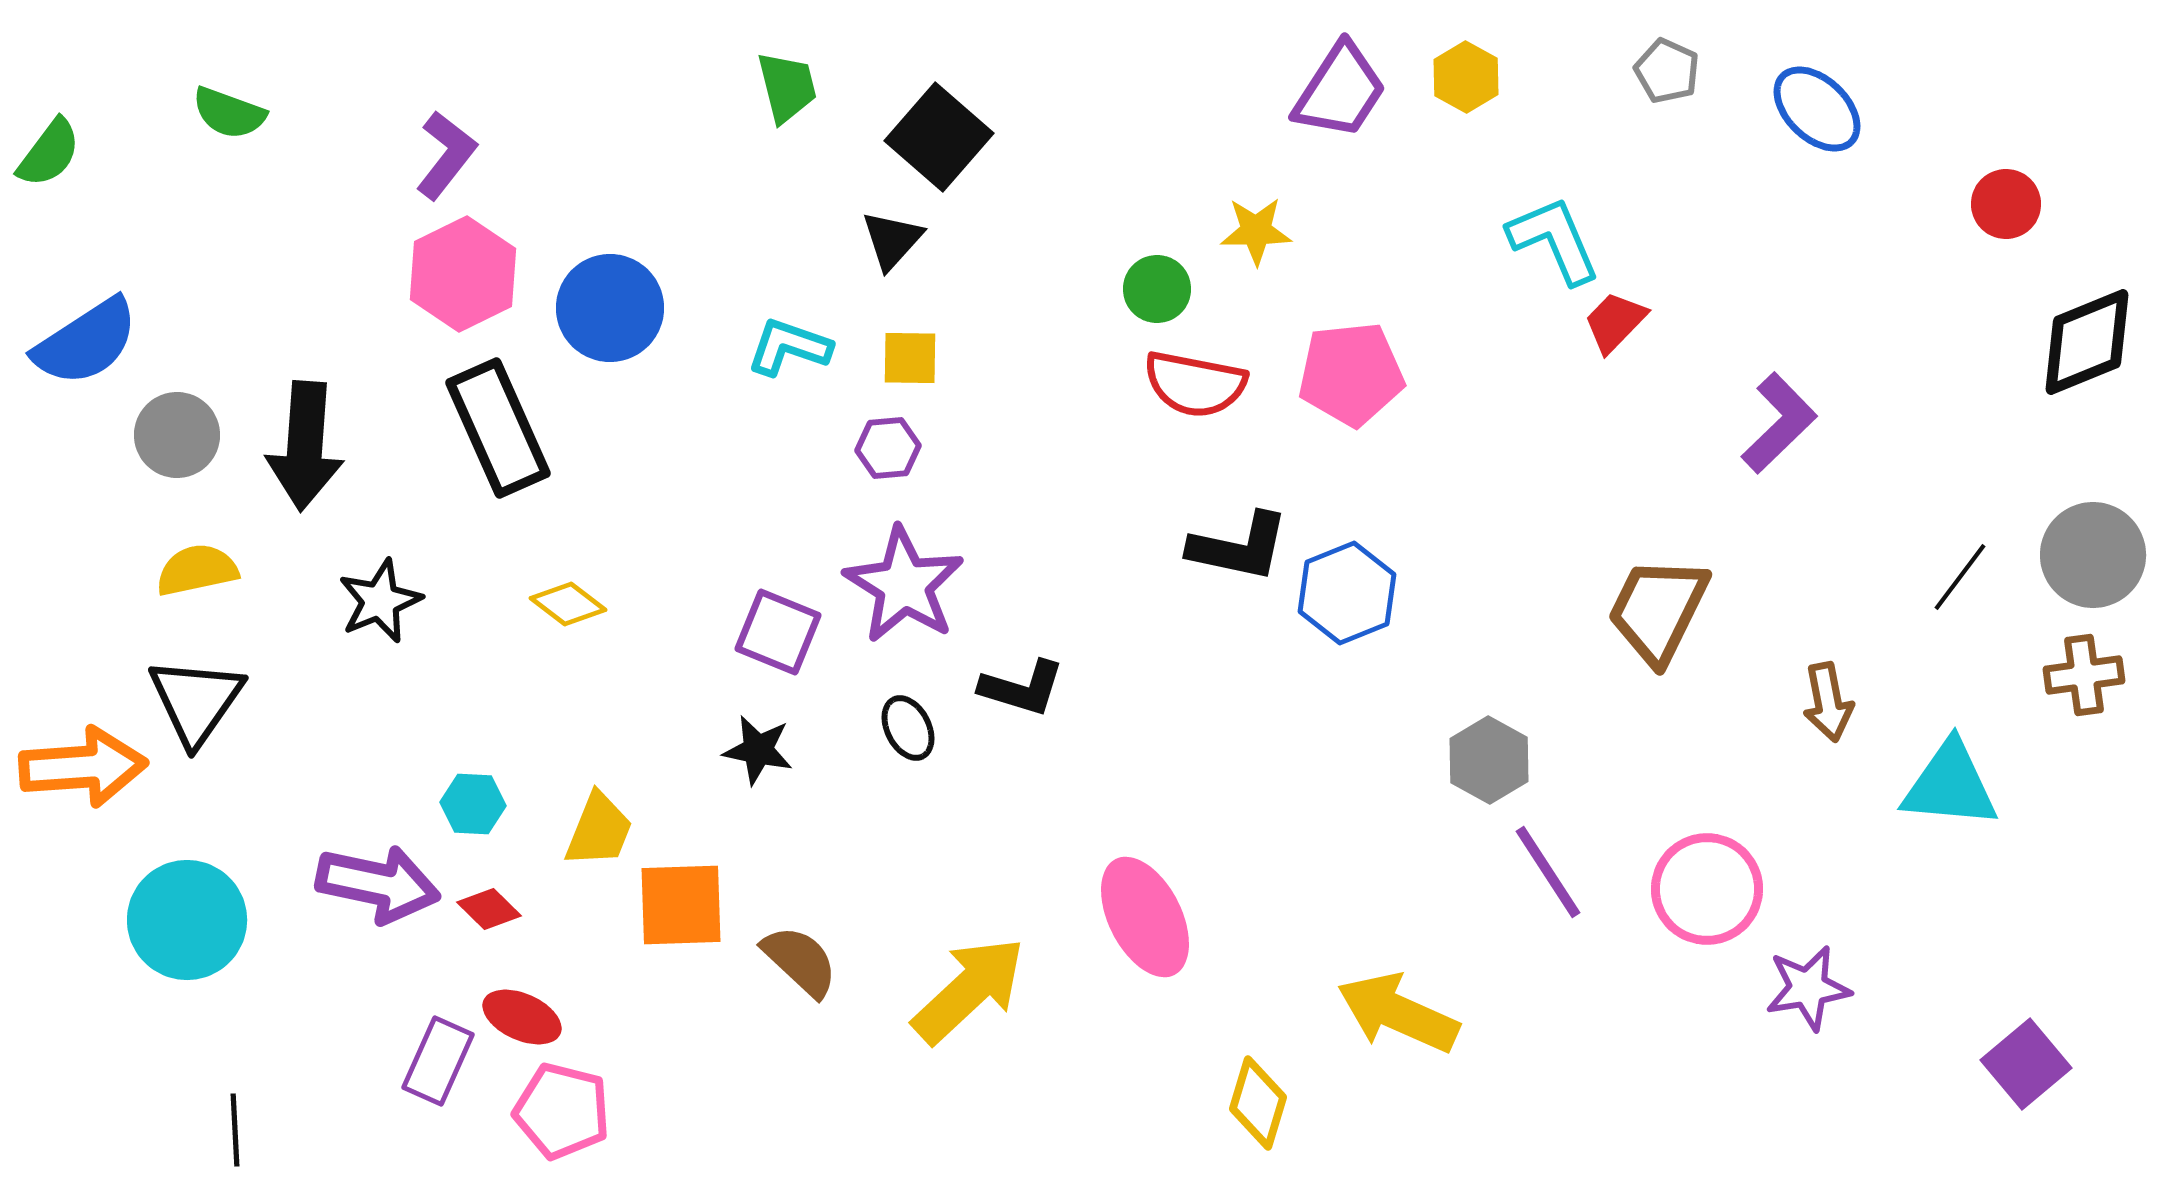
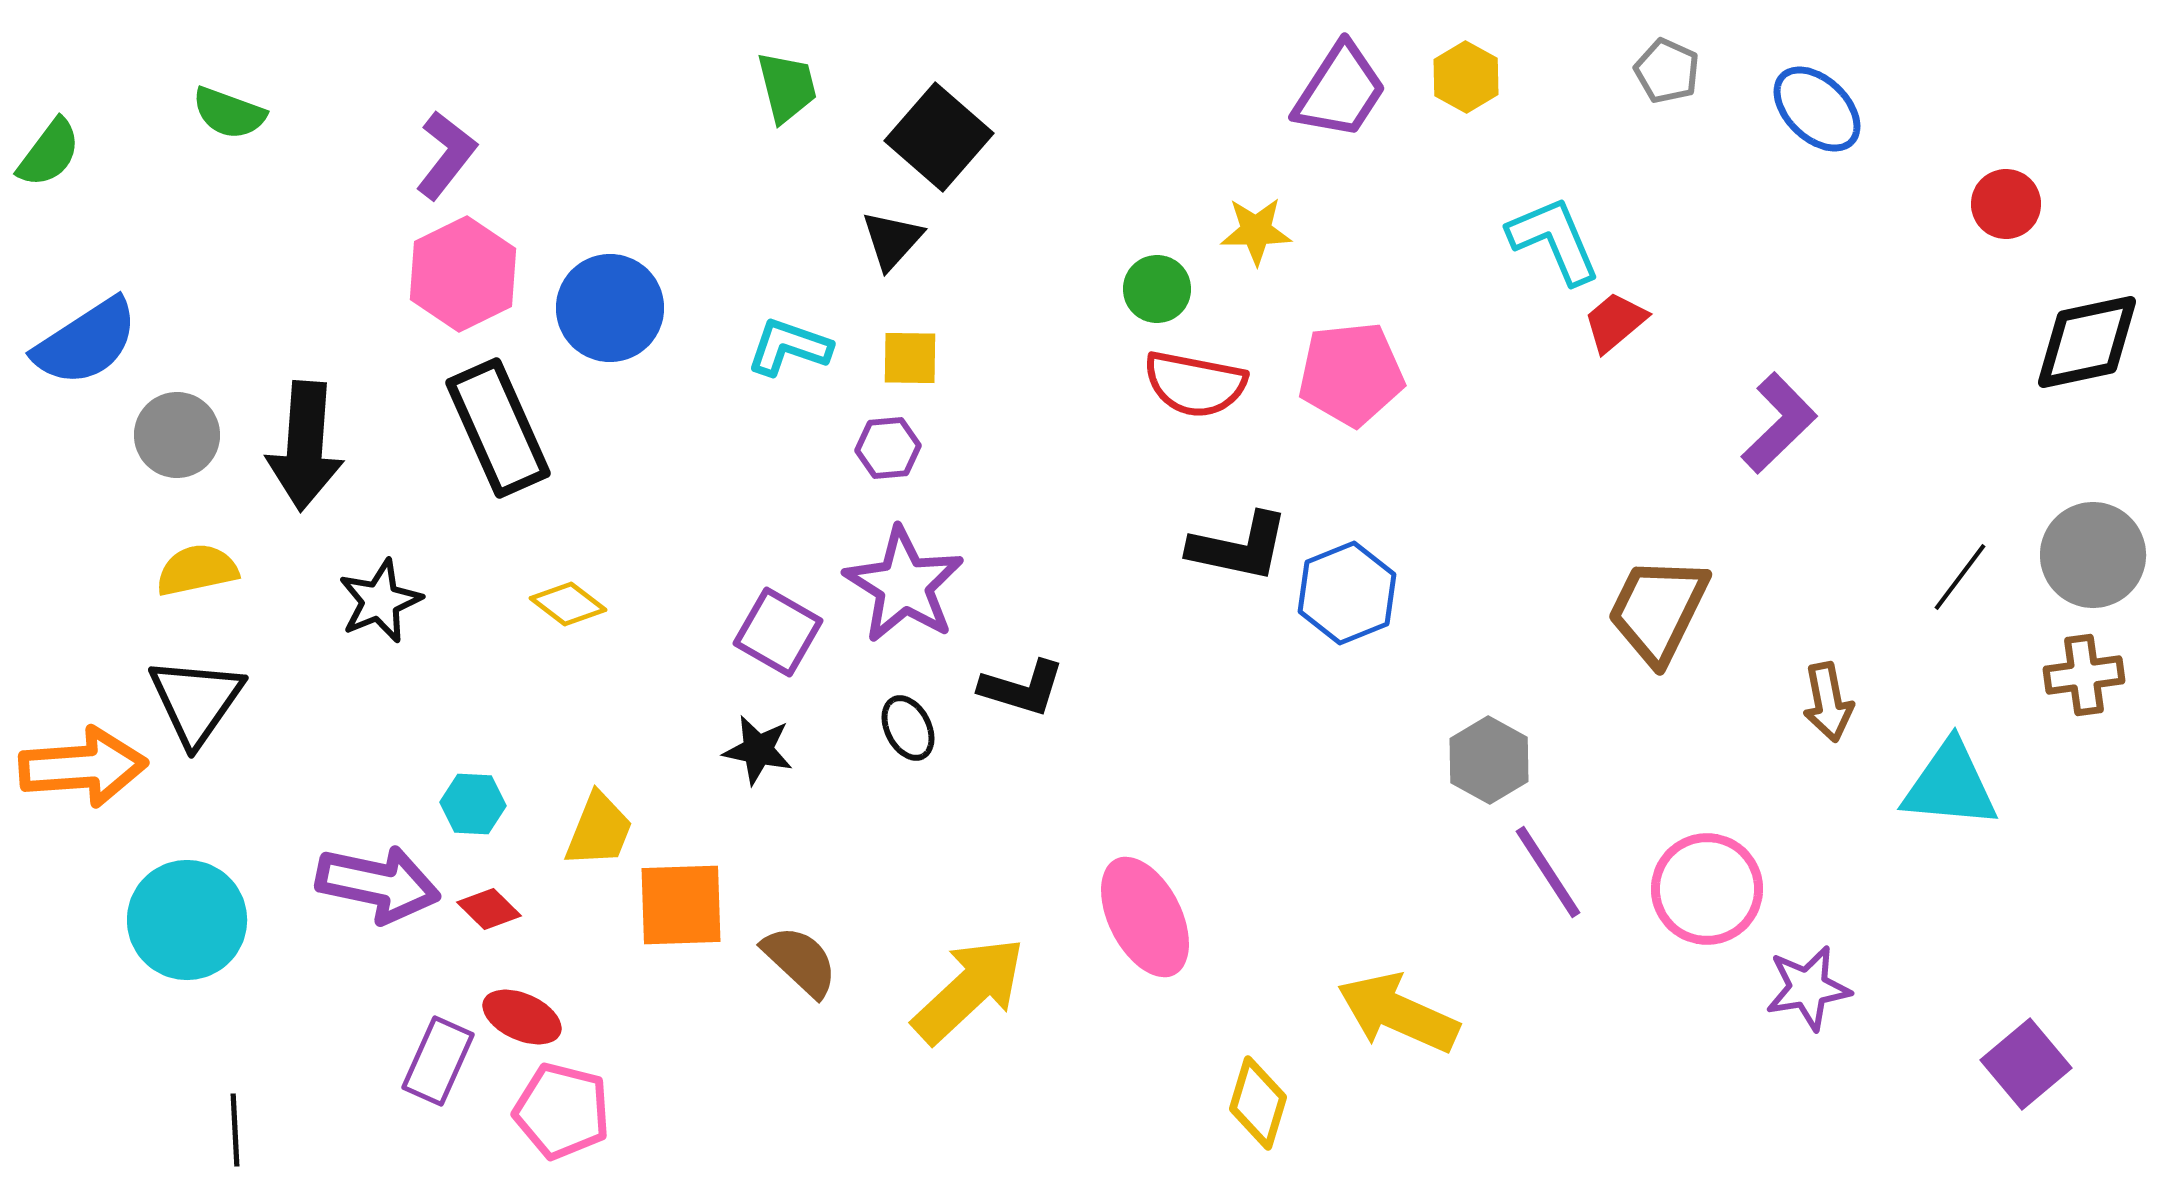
red trapezoid at (1615, 322): rotated 6 degrees clockwise
black diamond at (2087, 342): rotated 10 degrees clockwise
purple square at (778, 632): rotated 8 degrees clockwise
